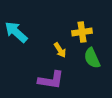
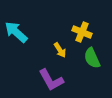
yellow cross: rotated 30 degrees clockwise
purple L-shape: rotated 52 degrees clockwise
